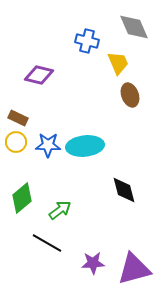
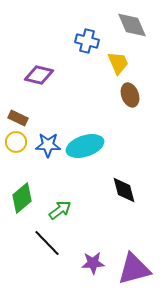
gray diamond: moved 2 px left, 2 px up
cyan ellipse: rotated 12 degrees counterclockwise
black line: rotated 16 degrees clockwise
